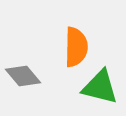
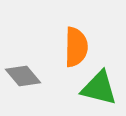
green triangle: moved 1 px left, 1 px down
